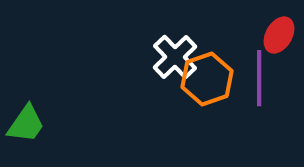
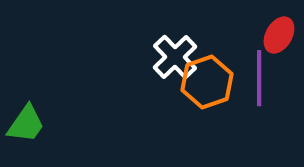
orange hexagon: moved 3 px down
